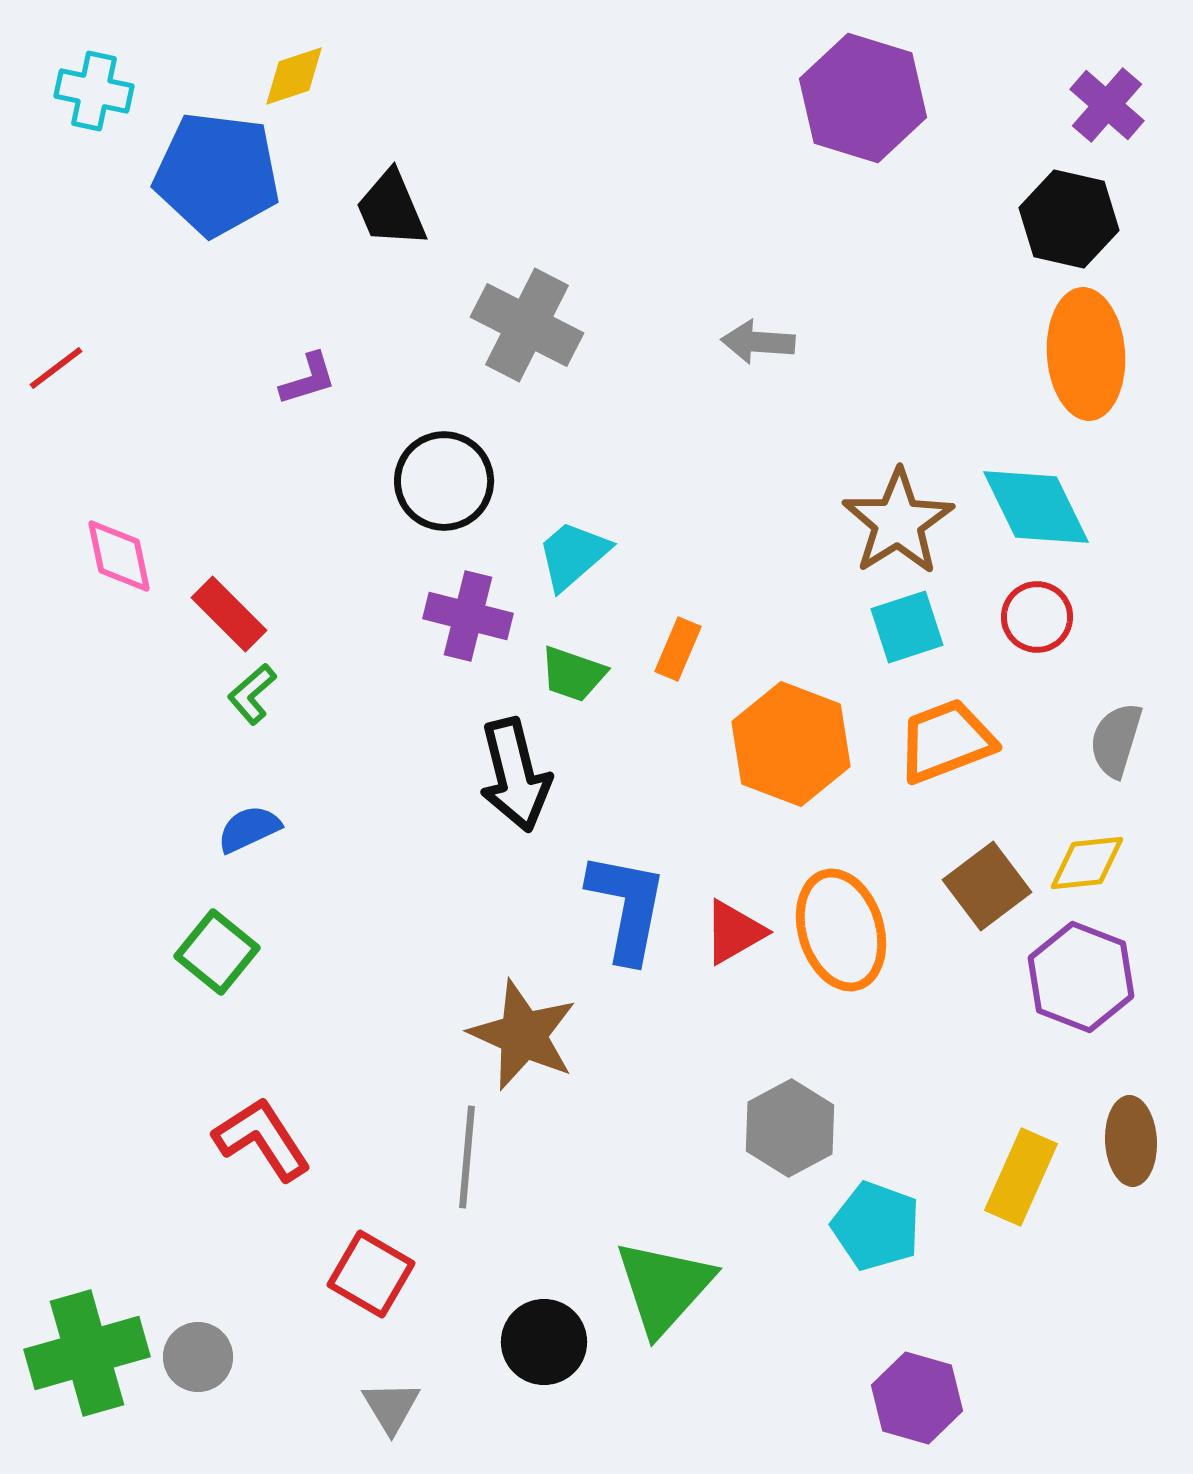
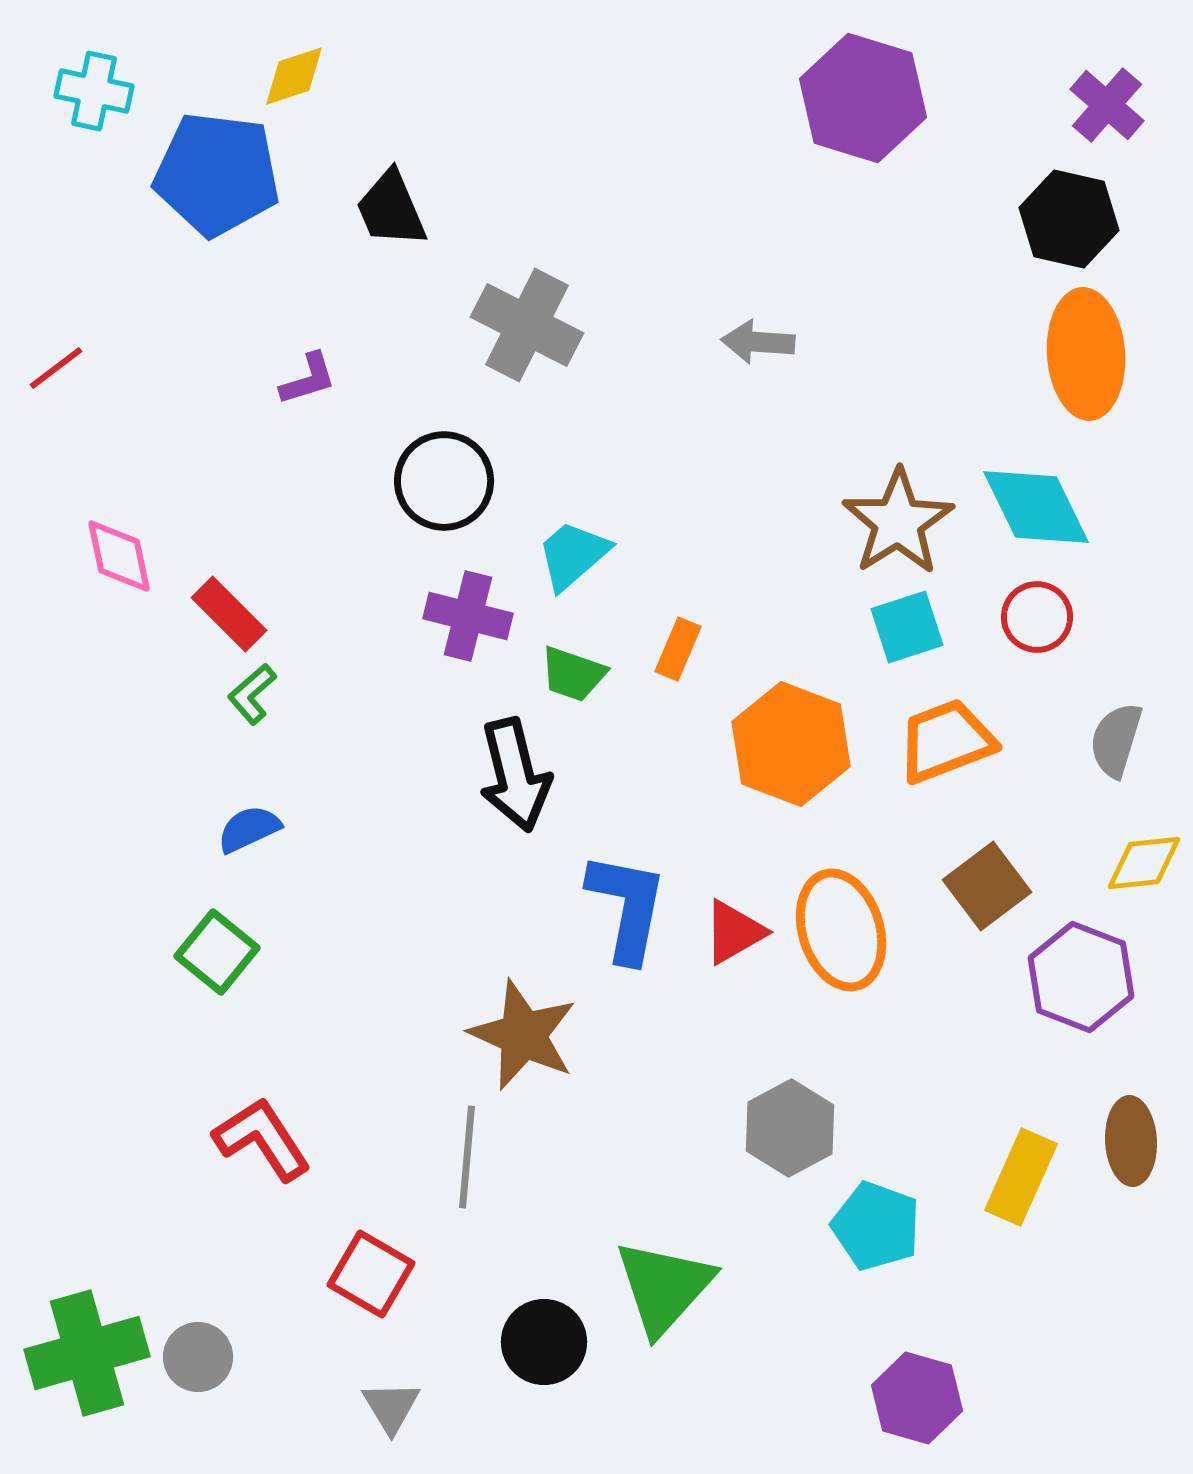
yellow diamond at (1087, 863): moved 57 px right
